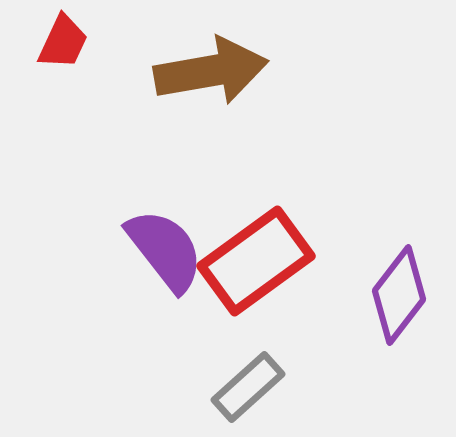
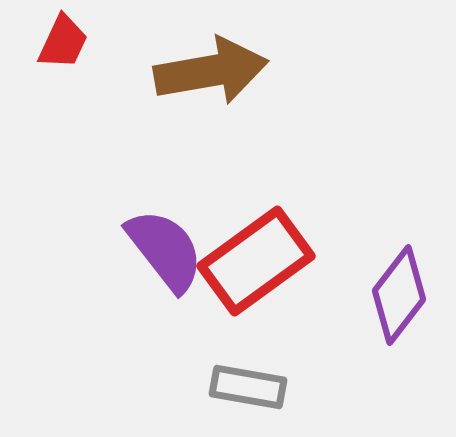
gray rectangle: rotated 52 degrees clockwise
